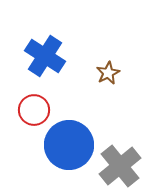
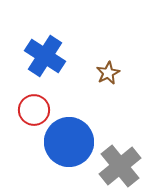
blue circle: moved 3 px up
